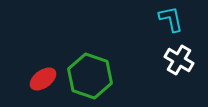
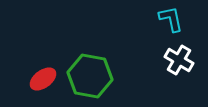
green hexagon: rotated 9 degrees counterclockwise
